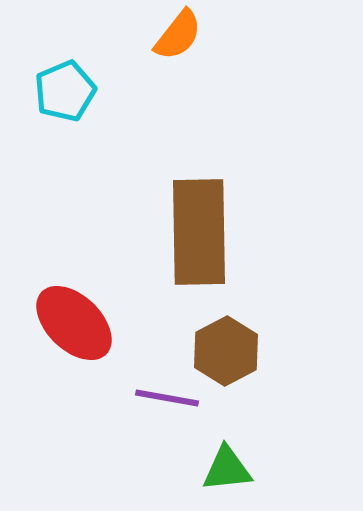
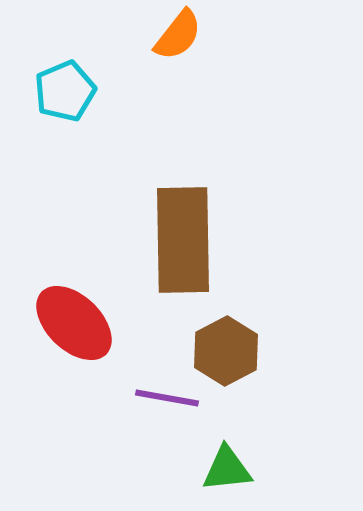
brown rectangle: moved 16 px left, 8 px down
